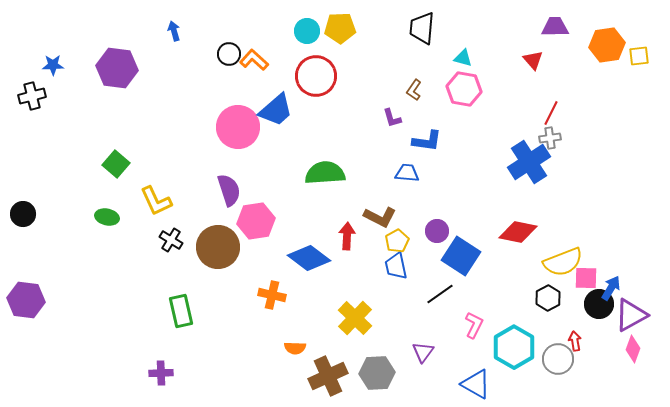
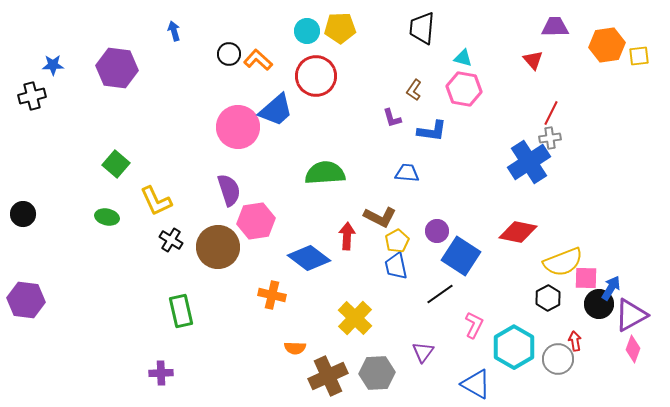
orange L-shape at (254, 60): moved 4 px right
blue L-shape at (427, 141): moved 5 px right, 10 px up
